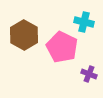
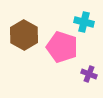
pink pentagon: rotated 8 degrees counterclockwise
